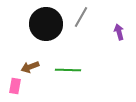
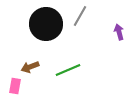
gray line: moved 1 px left, 1 px up
green line: rotated 25 degrees counterclockwise
